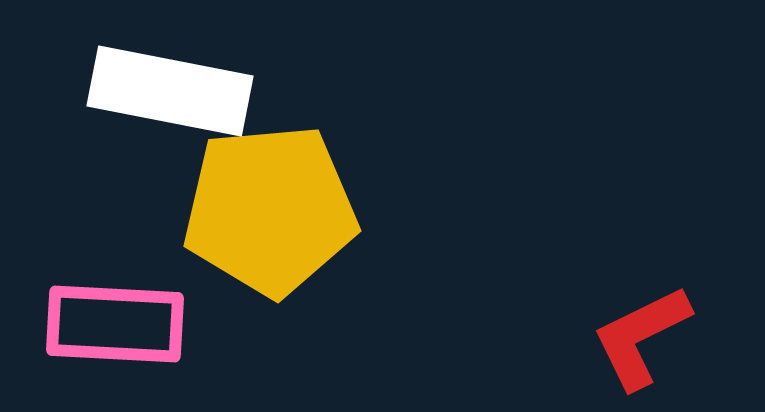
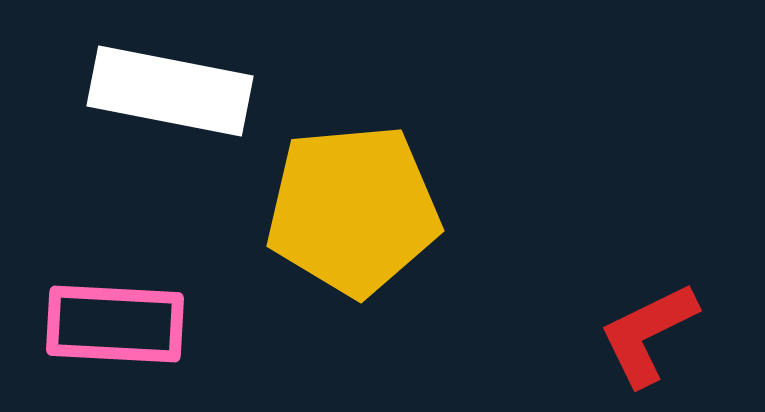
yellow pentagon: moved 83 px right
red L-shape: moved 7 px right, 3 px up
